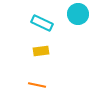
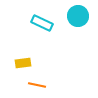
cyan circle: moved 2 px down
yellow rectangle: moved 18 px left, 12 px down
